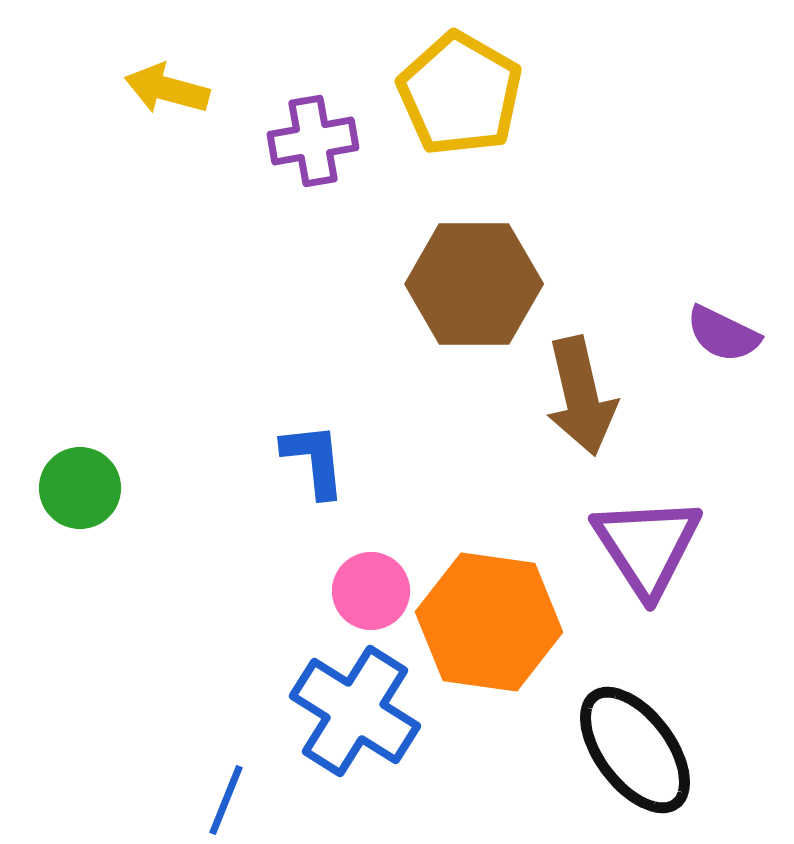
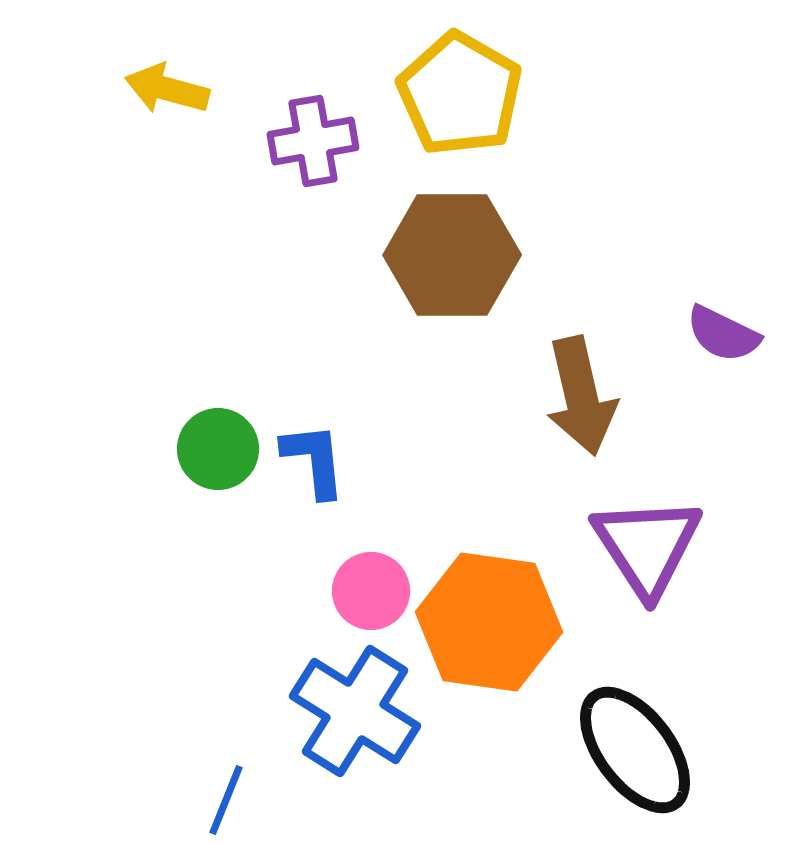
brown hexagon: moved 22 px left, 29 px up
green circle: moved 138 px right, 39 px up
